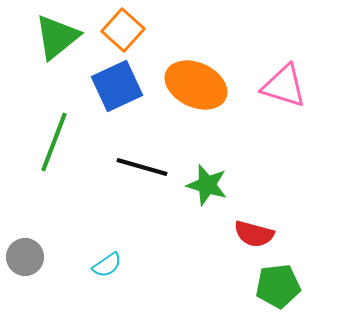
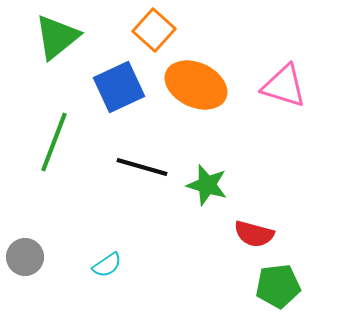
orange square: moved 31 px right
blue square: moved 2 px right, 1 px down
